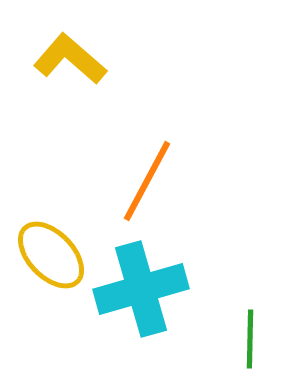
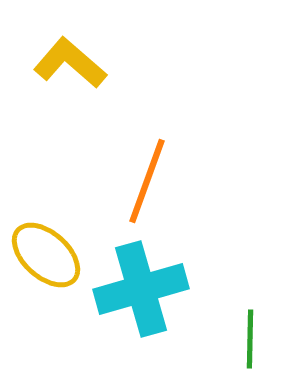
yellow L-shape: moved 4 px down
orange line: rotated 8 degrees counterclockwise
yellow ellipse: moved 5 px left; rotated 4 degrees counterclockwise
